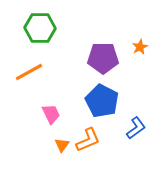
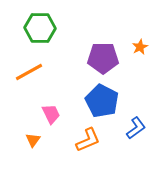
orange triangle: moved 29 px left, 5 px up
